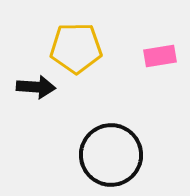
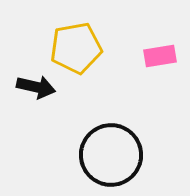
yellow pentagon: rotated 9 degrees counterclockwise
black arrow: rotated 9 degrees clockwise
